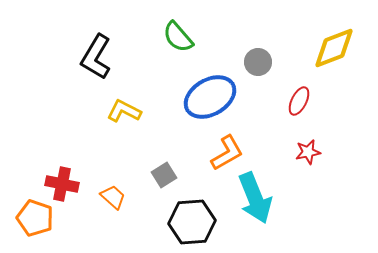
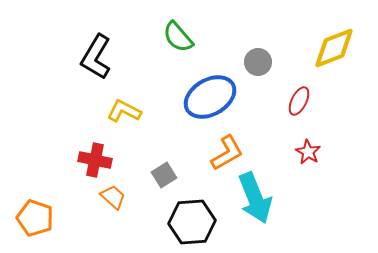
red star: rotated 30 degrees counterclockwise
red cross: moved 33 px right, 24 px up
